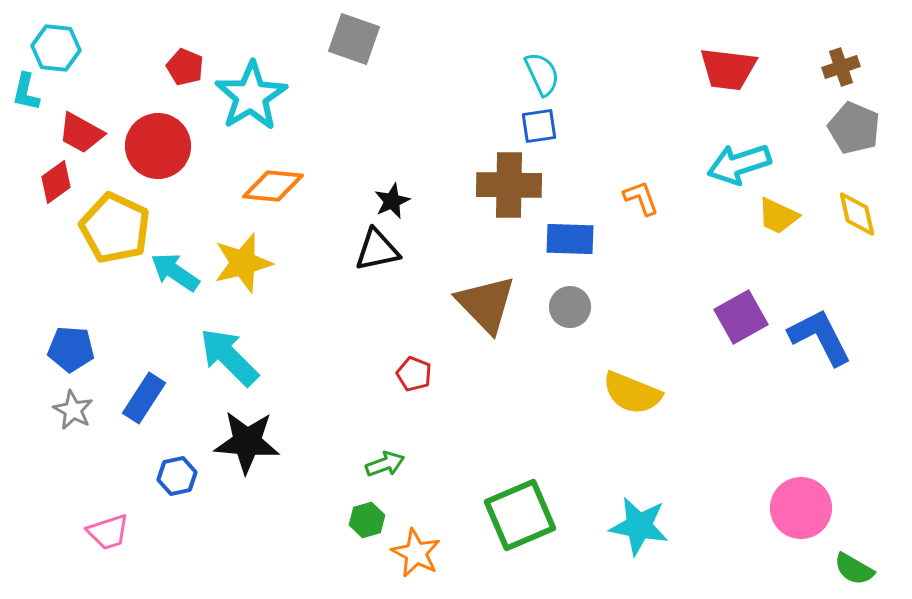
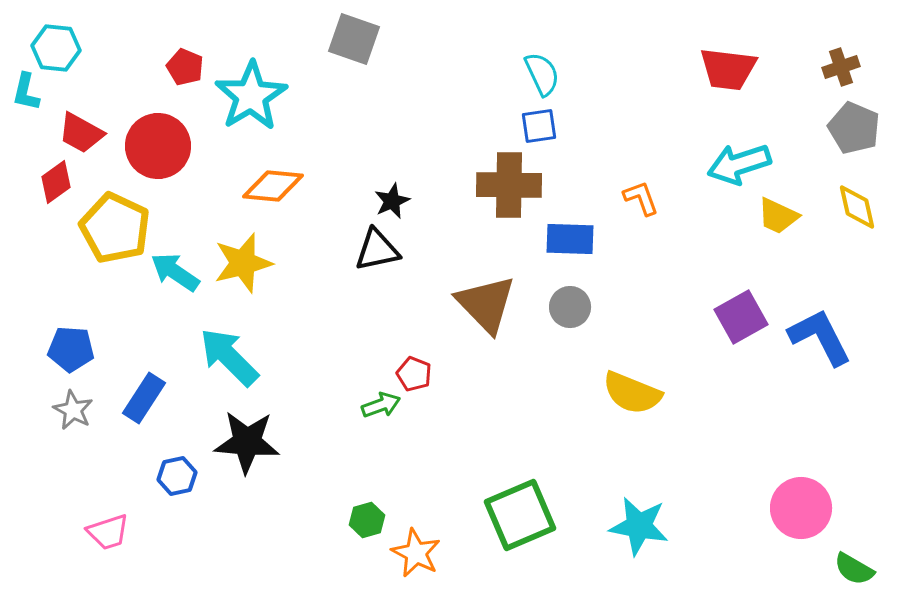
yellow diamond at (857, 214): moved 7 px up
green arrow at (385, 464): moved 4 px left, 59 px up
